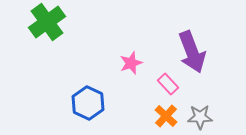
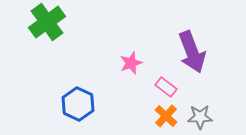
pink rectangle: moved 2 px left, 3 px down; rotated 10 degrees counterclockwise
blue hexagon: moved 10 px left, 1 px down
